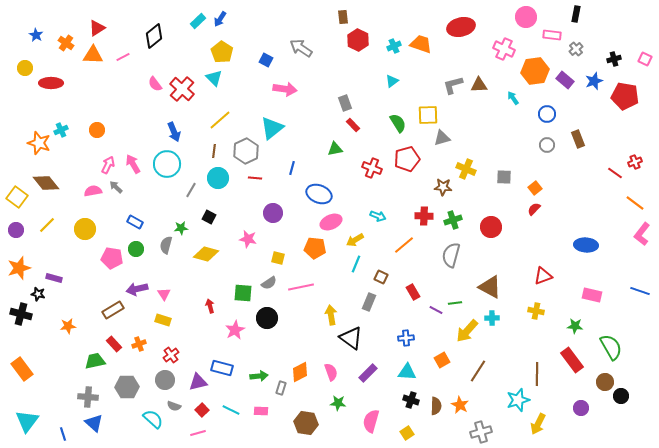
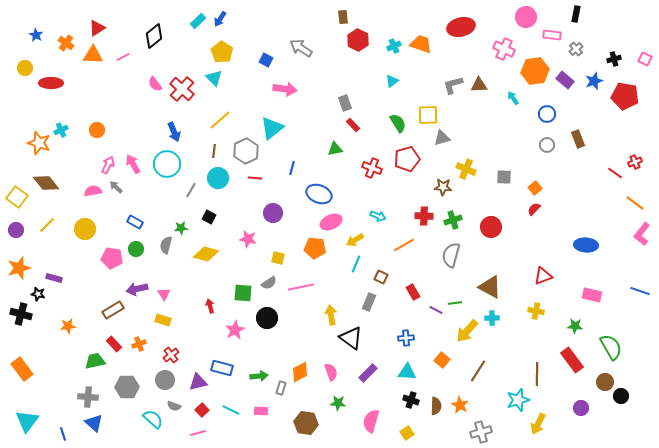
orange line at (404, 245): rotated 10 degrees clockwise
orange square at (442, 360): rotated 21 degrees counterclockwise
